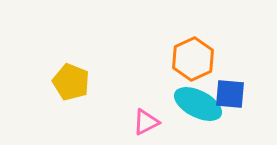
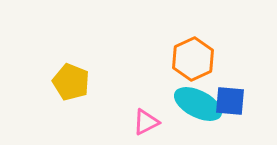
blue square: moved 7 px down
